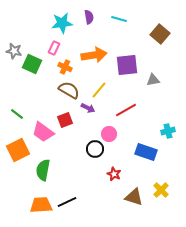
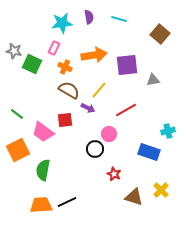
red square: rotated 14 degrees clockwise
blue rectangle: moved 3 px right
